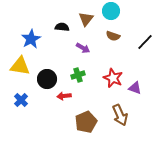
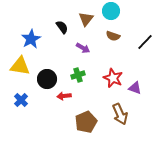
black semicircle: rotated 48 degrees clockwise
brown arrow: moved 1 px up
